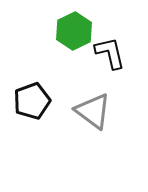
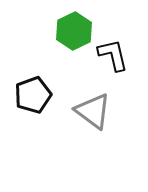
black L-shape: moved 3 px right, 2 px down
black pentagon: moved 1 px right, 6 px up
